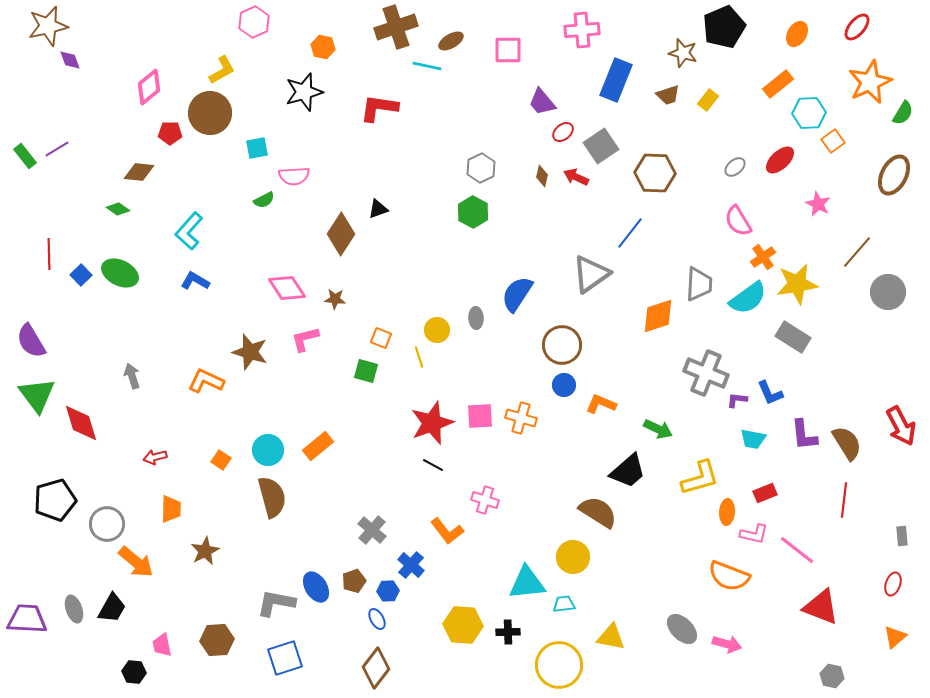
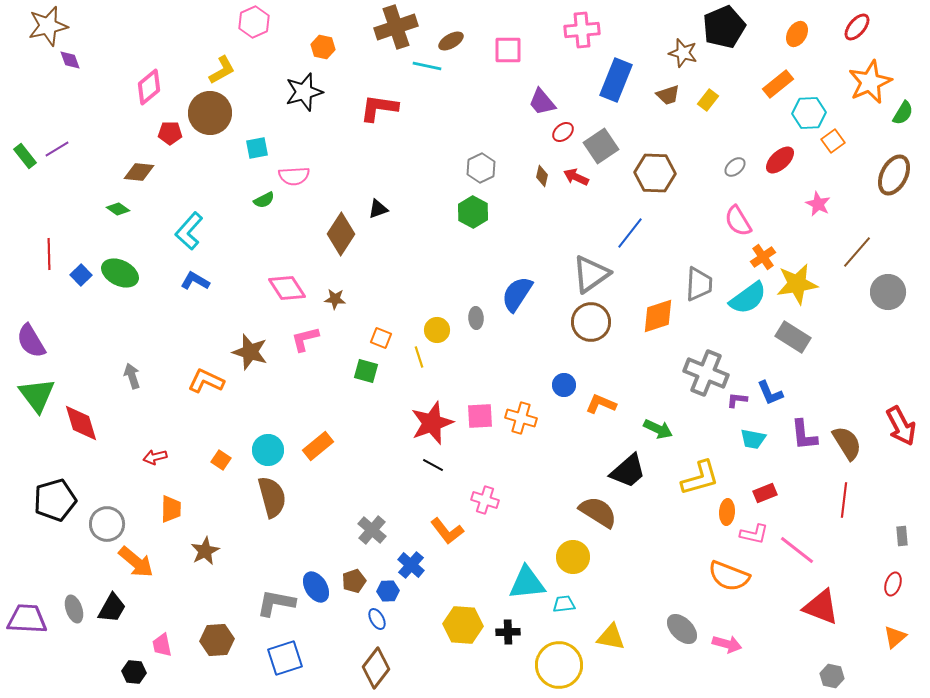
brown circle at (562, 345): moved 29 px right, 23 px up
